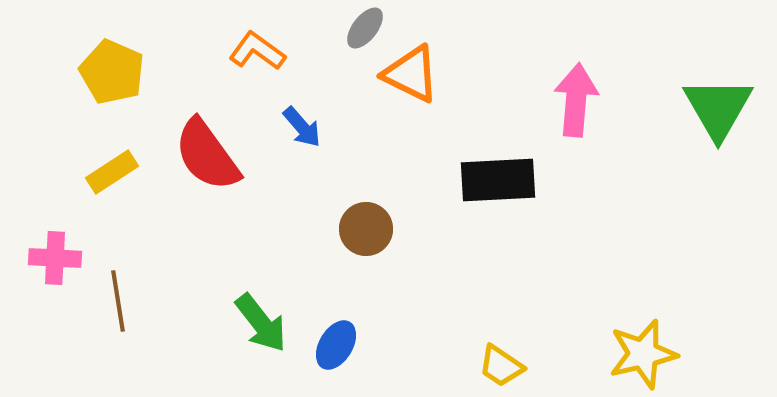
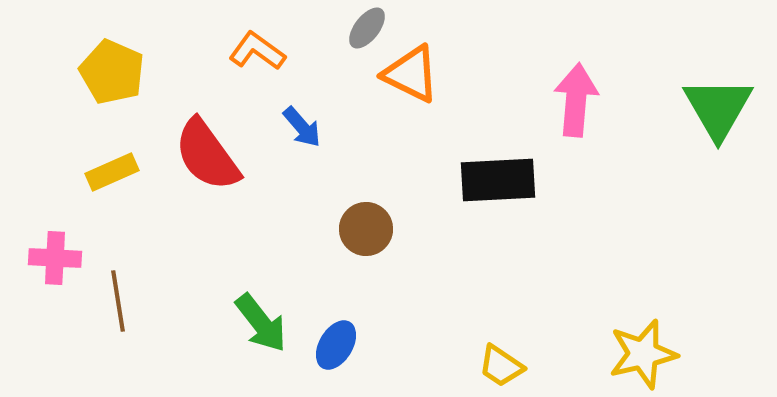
gray ellipse: moved 2 px right
yellow rectangle: rotated 9 degrees clockwise
